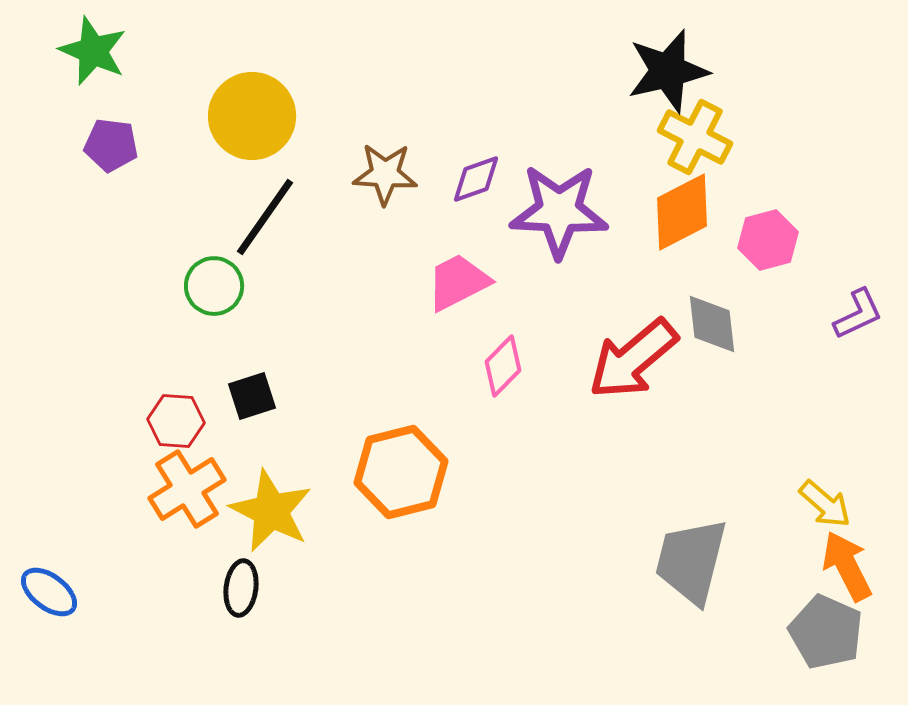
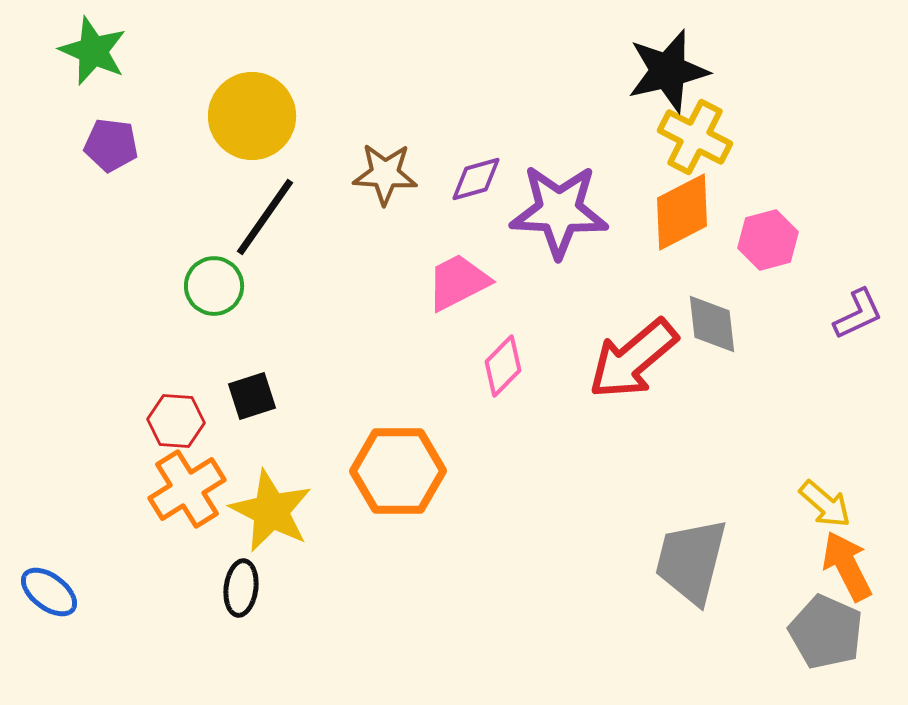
purple diamond: rotated 4 degrees clockwise
orange hexagon: moved 3 px left, 1 px up; rotated 14 degrees clockwise
